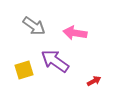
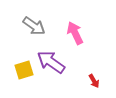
pink arrow: rotated 55 degrees clockwise
purple arrow: moved 4 px left, 1 px down
red arrow: rotated 88 degrees clockwise
